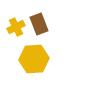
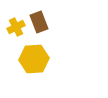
brown rectangle: moved 2 px up
